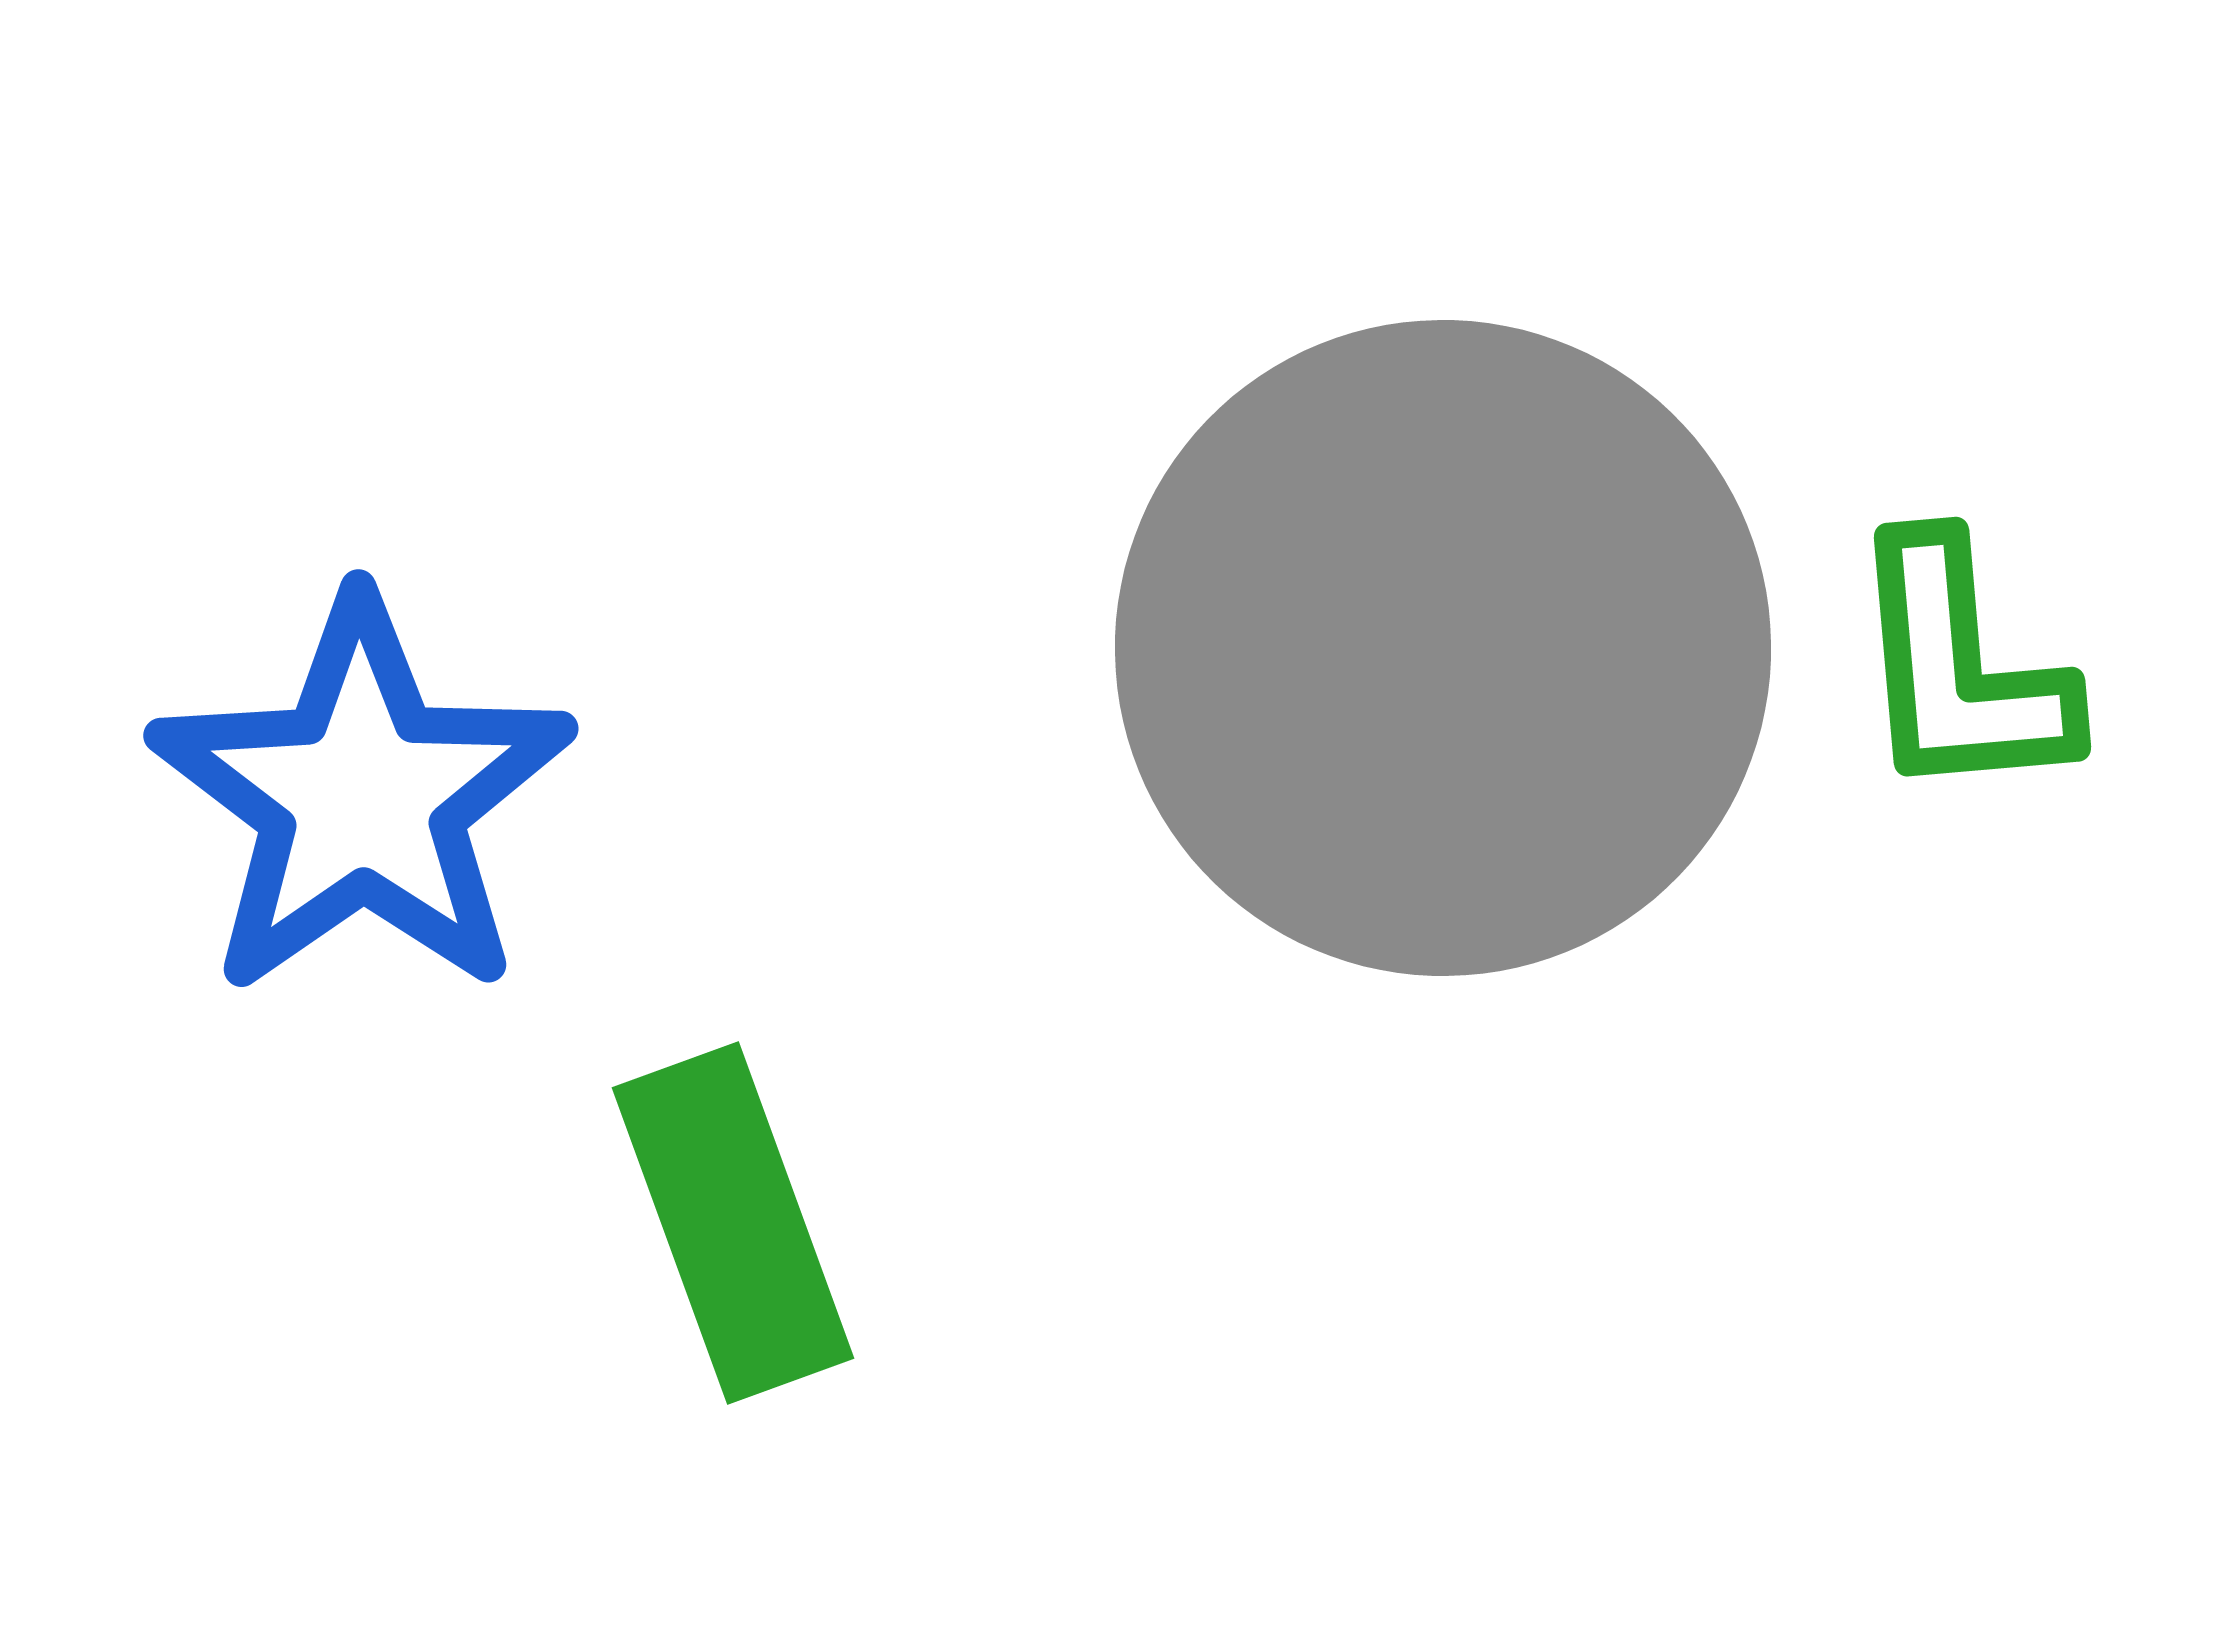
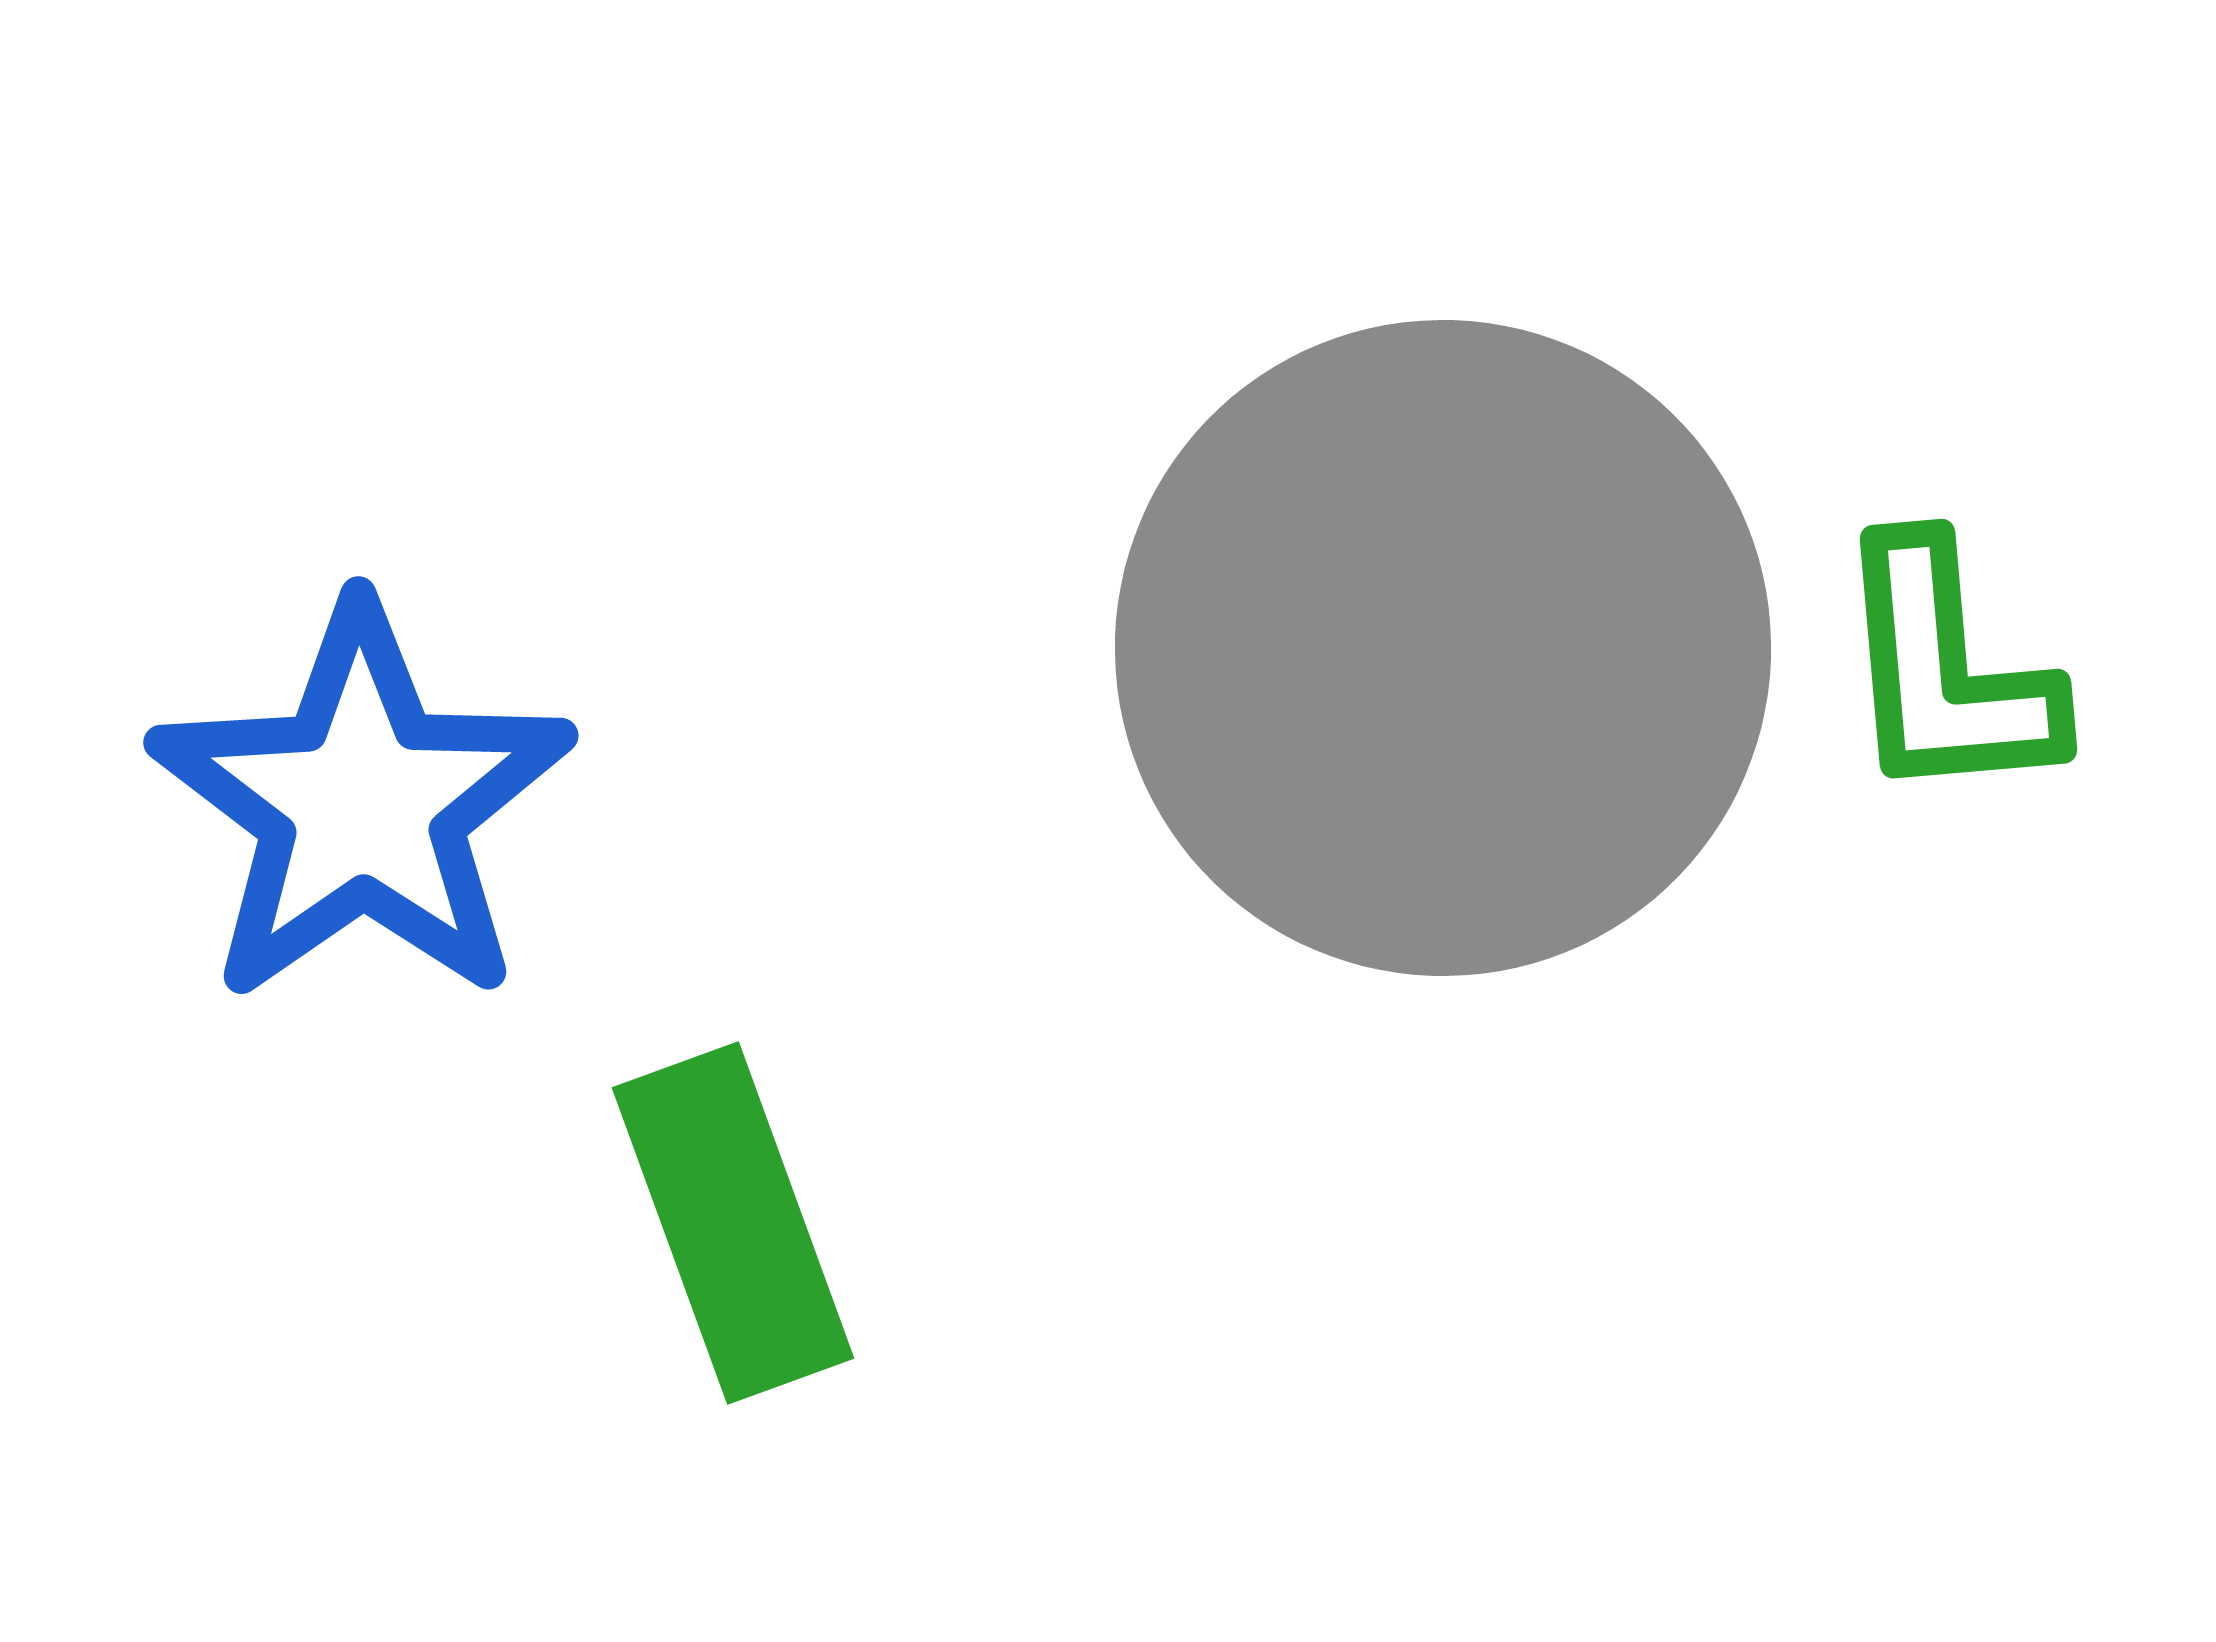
green L-shape: moved 14 px left, 2 px down
blue star: moved 7 px down
